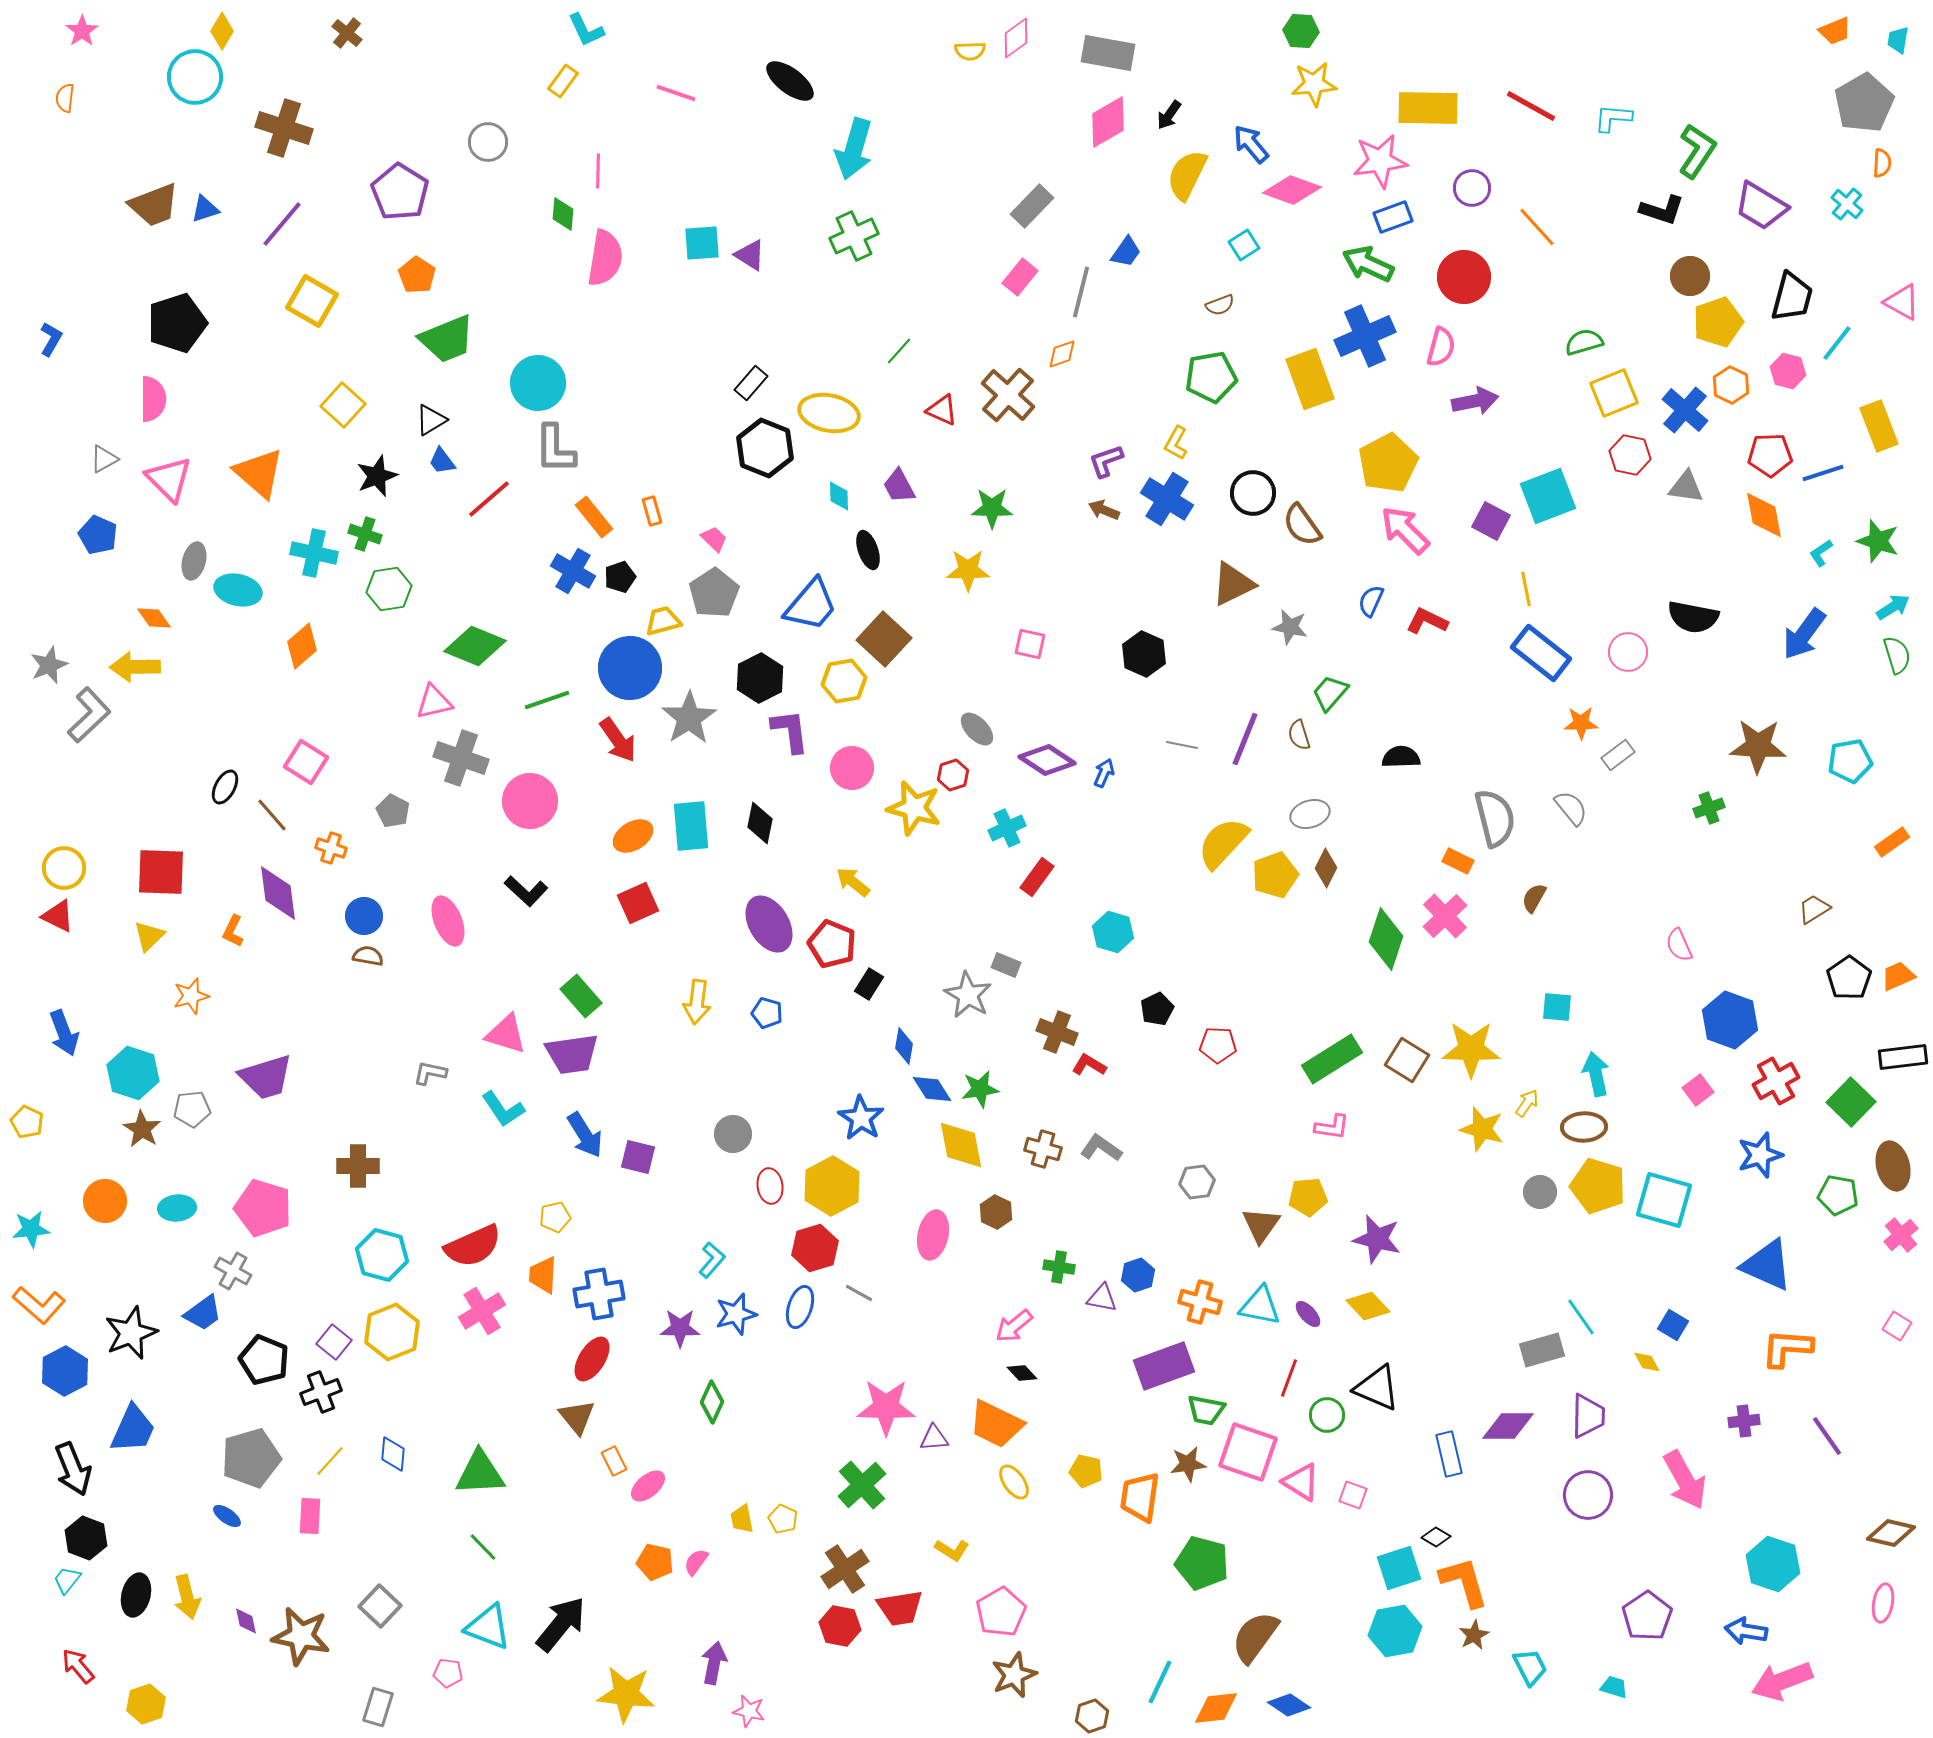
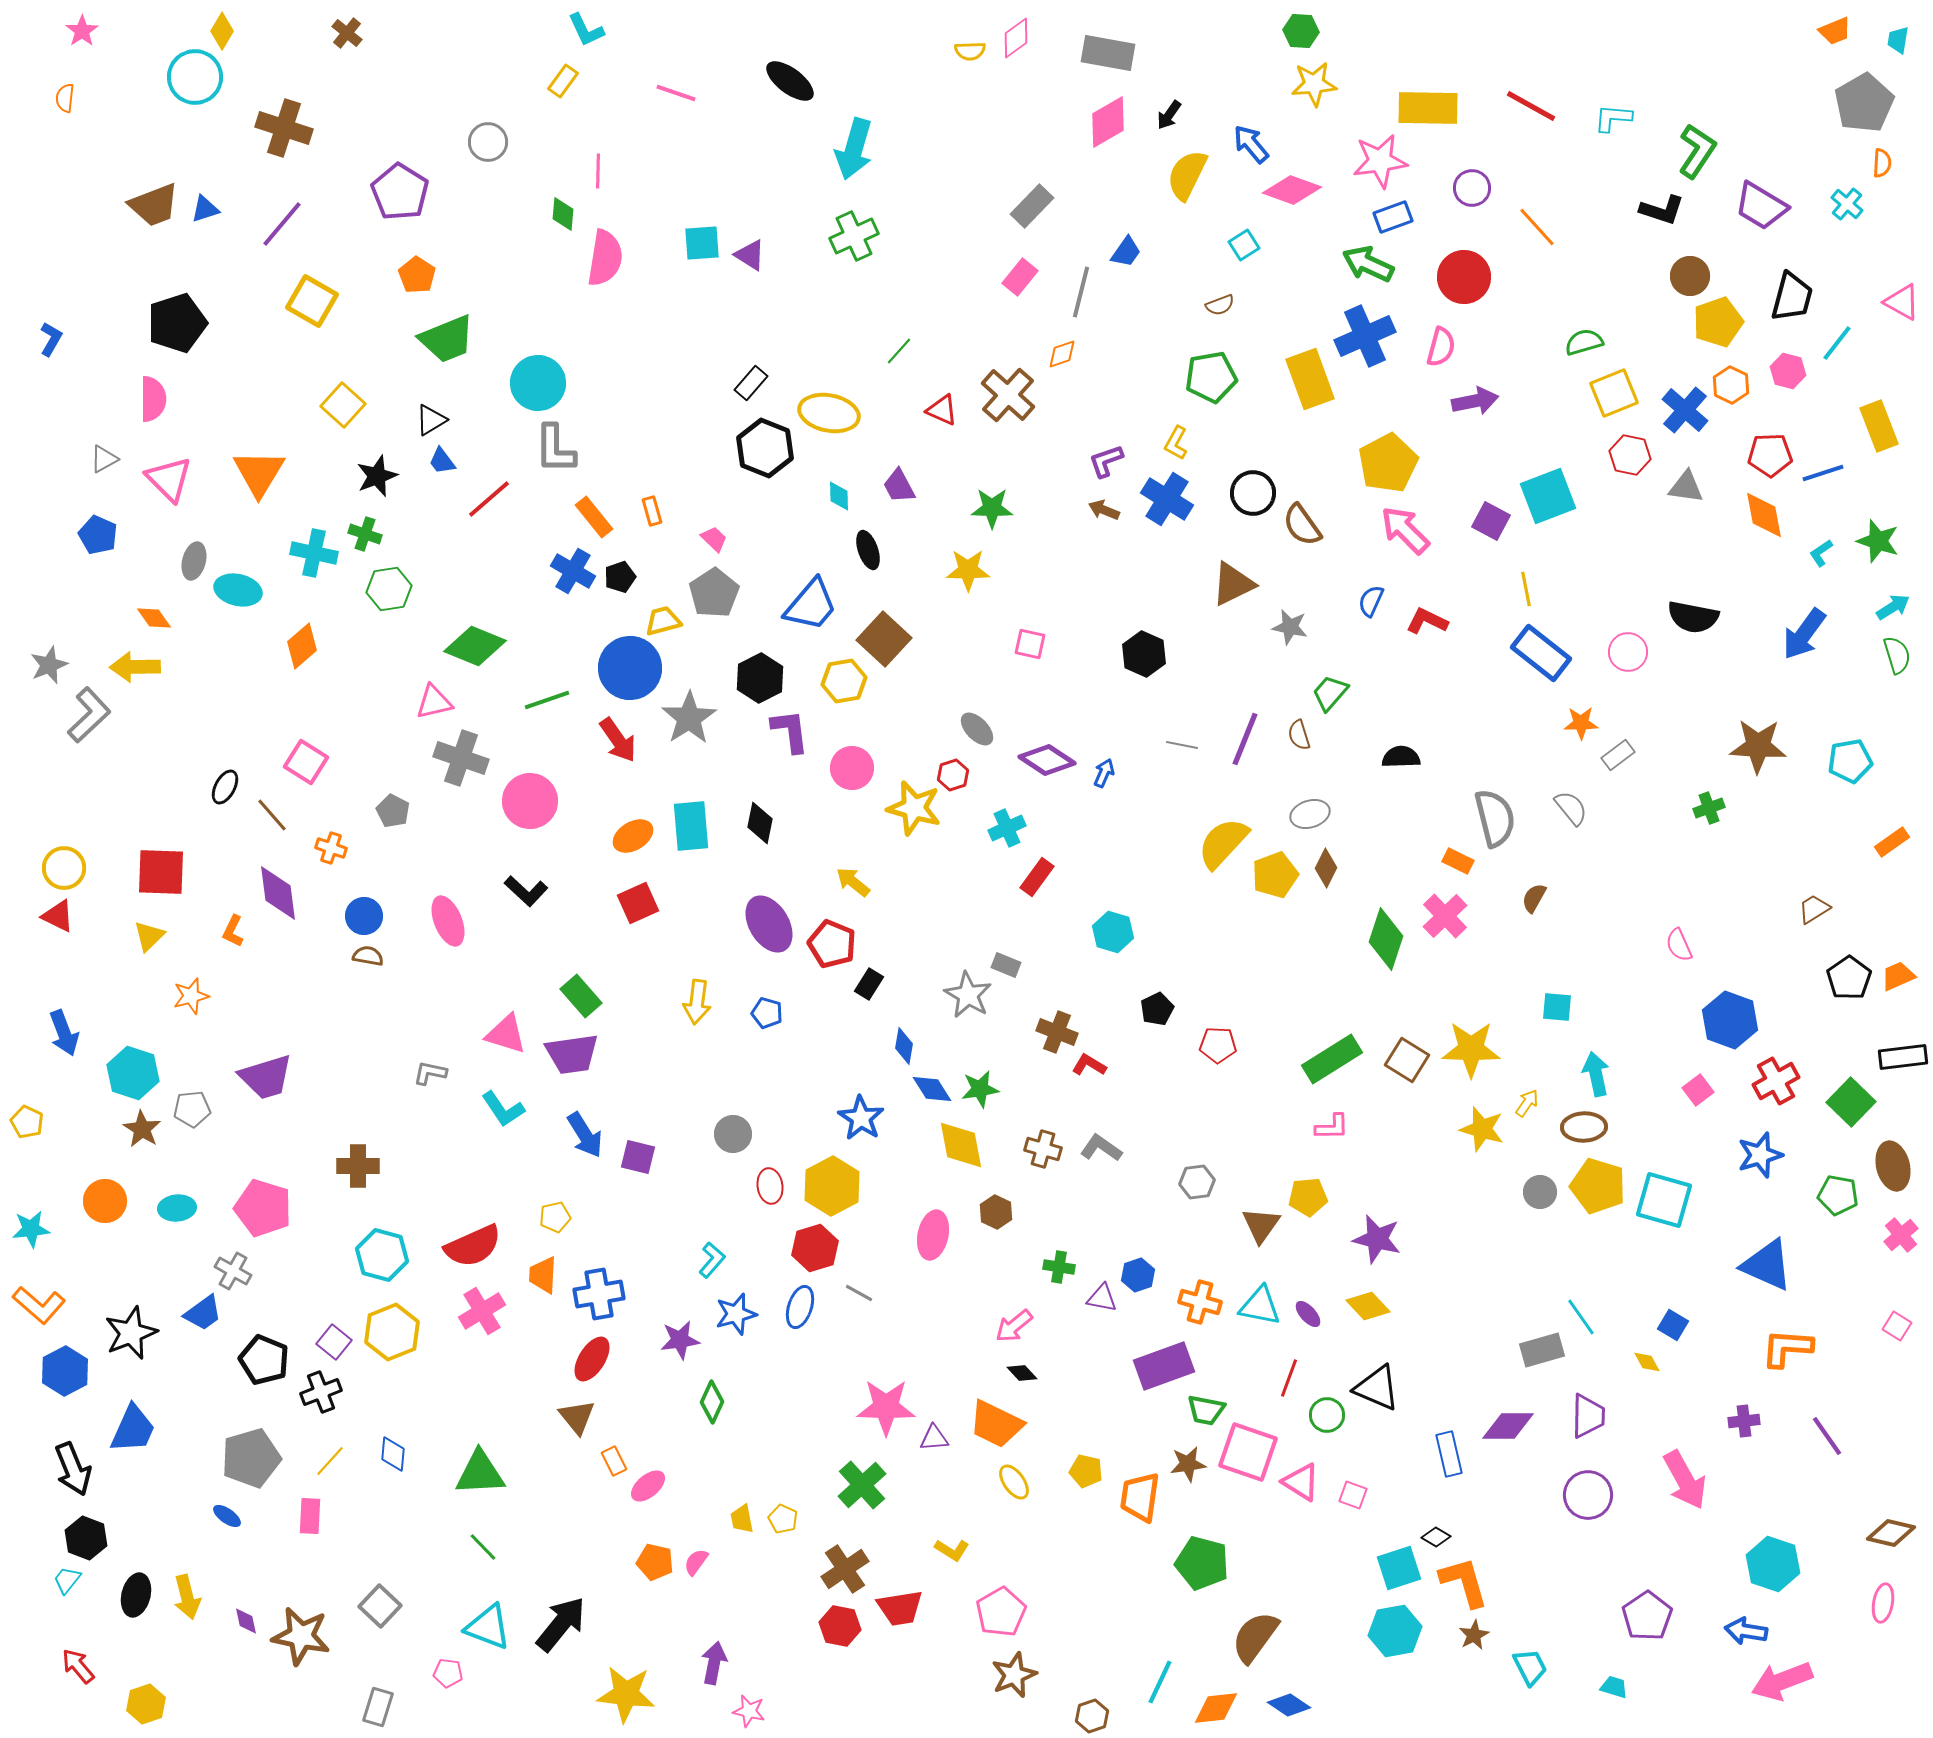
orange triangle at (259, 473): rotated 20 degrees clockwise
pink L-shape at (1332, 1127): rotated 9 degrees counterclockwise
purple star at (680, 1328): moved 12 px down; rotated 9 degrees counterclockwise
